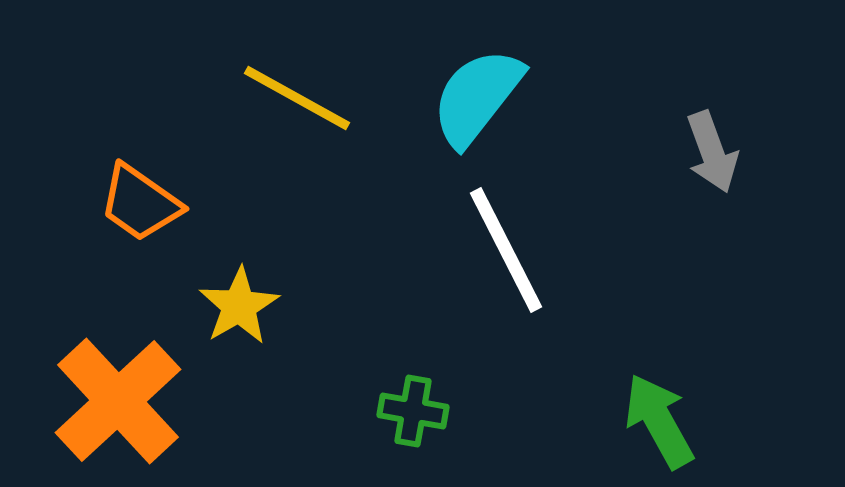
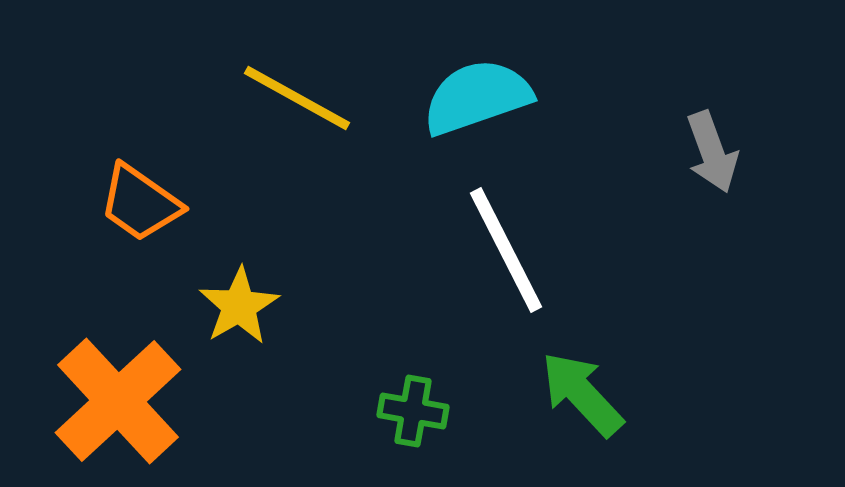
cyan semicircle: rotated 33 degrees clockwise
green arrow: moved 77 px left, 27 px up; rotated 14 degrees counterclockwise
